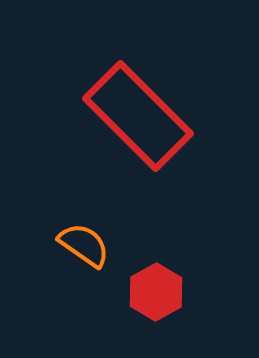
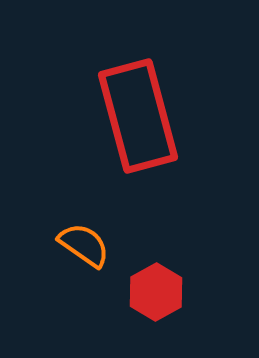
red rectangle: rotated 30 degrees clockwise
